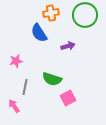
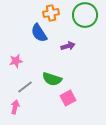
gray line: rotated 42 degrees clockwise
pink arrow: moved 1 px right, 1 px down; rotated 48 degrees clockwise
